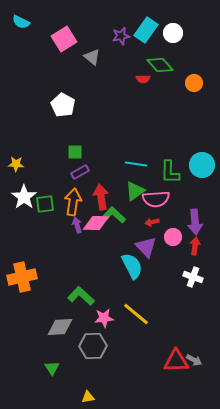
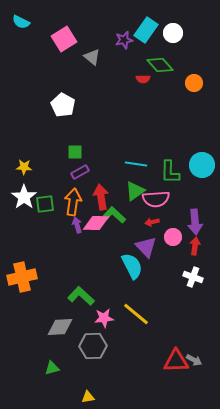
purple star at (121, 36): moved 3 px right, 4 px down
yellow star at (16, 164): moved 8 px right, 3 px down
green triangle at (52, 368): rotated 49 degrees clockwise
